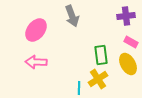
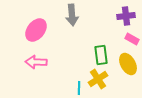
gray arrow: moved 1 px up; rotated 15 degrees clockwise
pink rectangle: moved 1 px right, 3 px up
